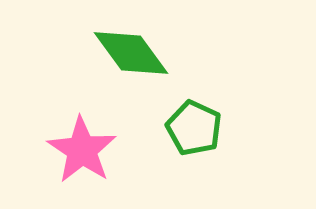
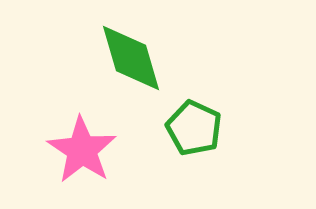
green diamond: moved 5 px down; rotated 20 degrees clockwise
